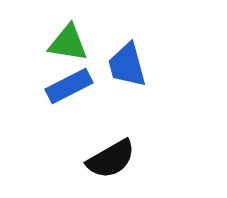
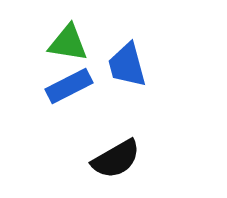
black semicircle: moved 5 px right
